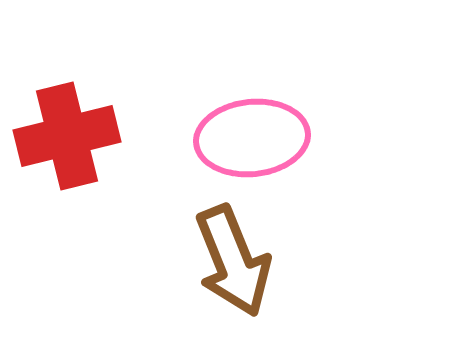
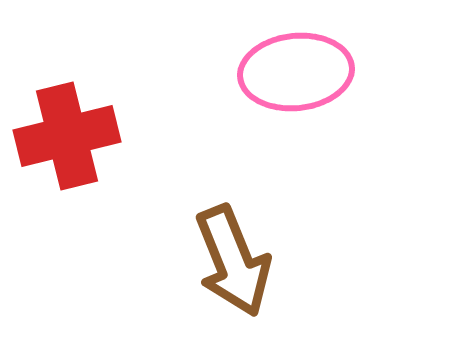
pink ellipse: moved 44 px right, 66 px up
